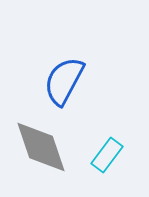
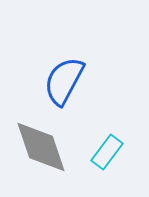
cyan rectangle: moved 3 px up
